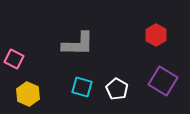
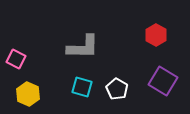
gray L-shape: moved 5 px right, 3 px down
pink square: moved 2 px right
